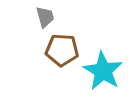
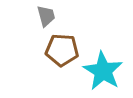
gray trapezoid: moved 1 px right, 1 px up
